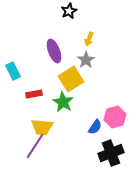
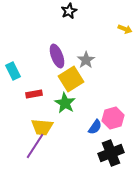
yellow arrow: moved 36 px right, 10 px up; rotated 88 degrees counterclockwise
purple ellipse: moved 3 px right, 5 px down
green star: moved 2 px right, 1 px down
pink hexagon: moved 2 px left, 1 px down
